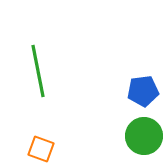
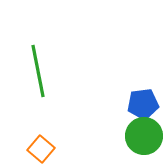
blue pentagon: moved 13 px down
orange square: rotated 20 degrees clockwise
